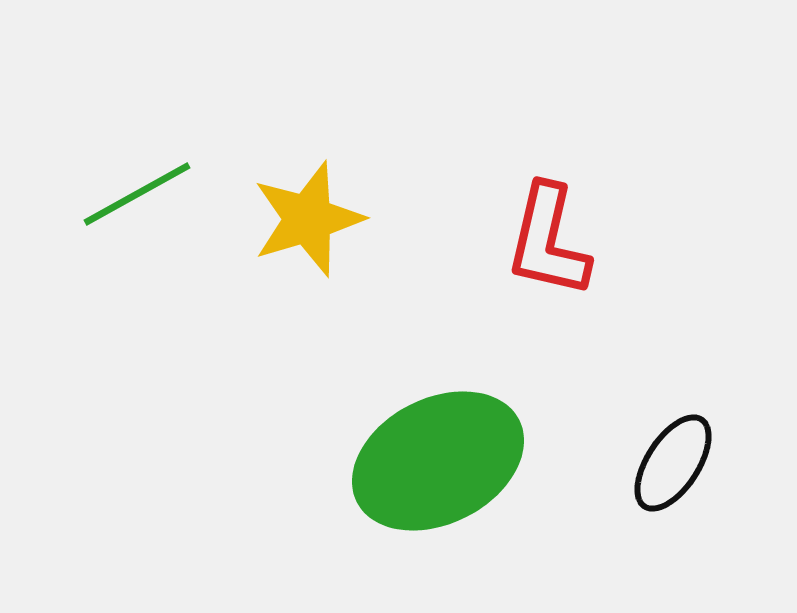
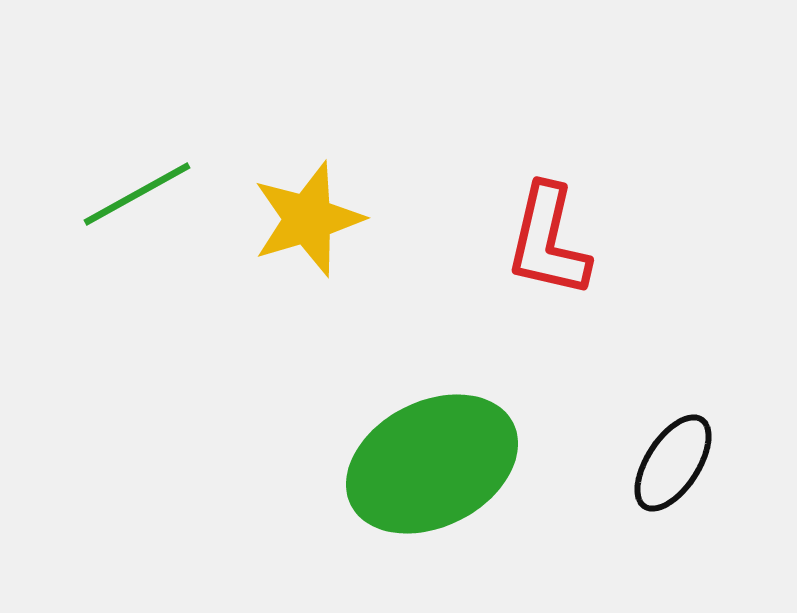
green ellipse: moved 6 px left, 3 px down
